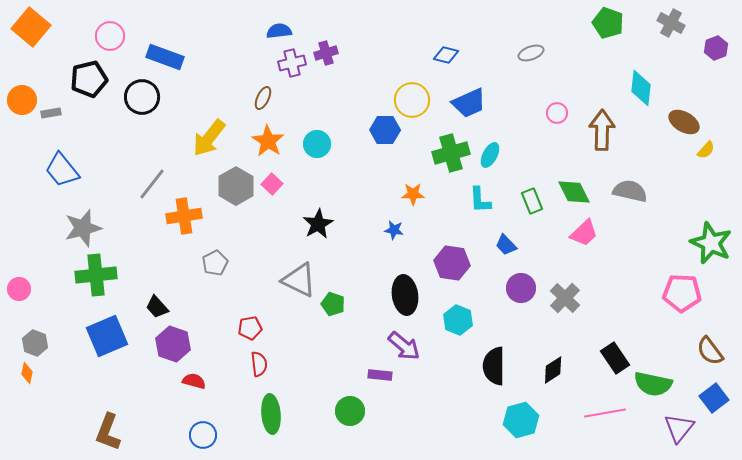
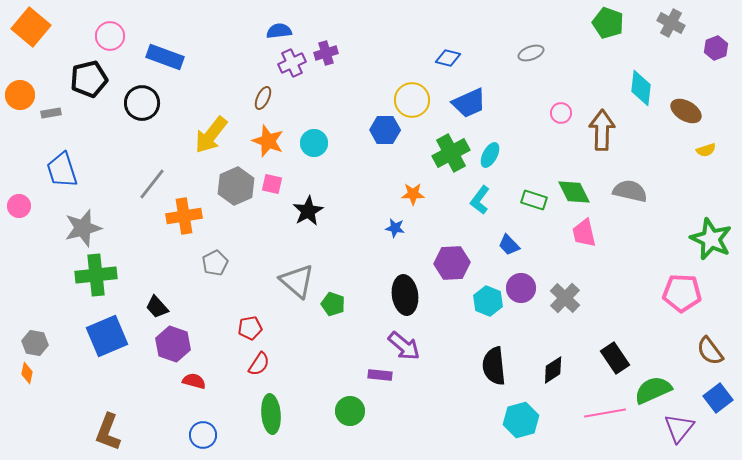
blue diamond at (446, 55): moved 2 px right, 3 px down
purple cross at (292, 63): rotated 12 degrees counterclockwise
black circle at (142, 97): moved 6 px down
orange circle at (22, 100): moved 2 px left, 5 px up
pink circle at (557, 113): moved 4 px right
brown ellipse at (684, 122): moved 2 px right, 11 px up
yellow arrow at (209, 138): moved 2 px right, 3 px up
orange star at (268, 141): rotated 12 degrees counterclockwise
cyan circle at (317, 144): moved 3 px left, 1 px up
yellow semicircle at (706, 150): rotated 30 degrees clockwise
green cross at (451, 153): rotated 12 degrees counterclockwise
blue trapezoid at (62, 170): rotated 21 degrees clockwise
pink square at (272, 184): rotated 30 degrees counterclockwise
gray hexagon at (236, 186): rotated 6 degrees clockwise
cyan L-shape at (480, 200): rotated 40 degrees clockwise
green rectangle at (532, 201): moved 2 px right, 1 px up; rotated 50 degrees counterclockwise
black star at (318, 224): moved 10 px left, 13 px up
blue star at (394, 230): moved 1 px right, 2 px up
pink trapezoid at (584, 233): rotated 120 degrees clockwise
green star at (711, 243): moved 4 px up
blue trapezoid at (506, 245): moved 3 px right
purple hexagon at (452, 263): rotated 12 degrees counterclockwise
gray triangle at (299, 280): moved 2 px left, 1 px down; rotated 15 degrees clockwise
pink circle at (19, 289): moved 83 px up
cyan hexagon at (458, 320): moved 30 px right, 19 px up
gray hexagon at (35, 343): rotated 10 degrees counterclockwise
red semicircle at (259, 364): rotated 40 degrees clockwise
black semicircle at (494, 366): rotated 6 degrees counterclockwise
green semicircle at (653, 384): moved 6 px down; rotated 144 degrees clockwise
blue square at (714, 398): moved 4 px right
